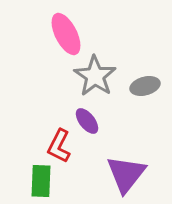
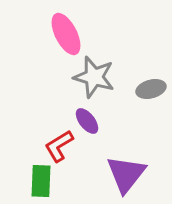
gray star: moved 1 px left, 1 px down; rotated 18 degrees counterclockwise
gray ellipse: moved 6 px right, 3 px down
red L-shape: rotated 32 degrees clockwise
